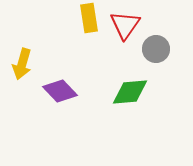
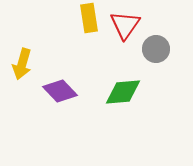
green diamond: moved 7 px left
